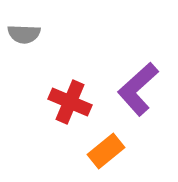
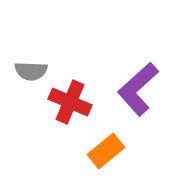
gray semicircle: moved 7 px right, 37 px down
